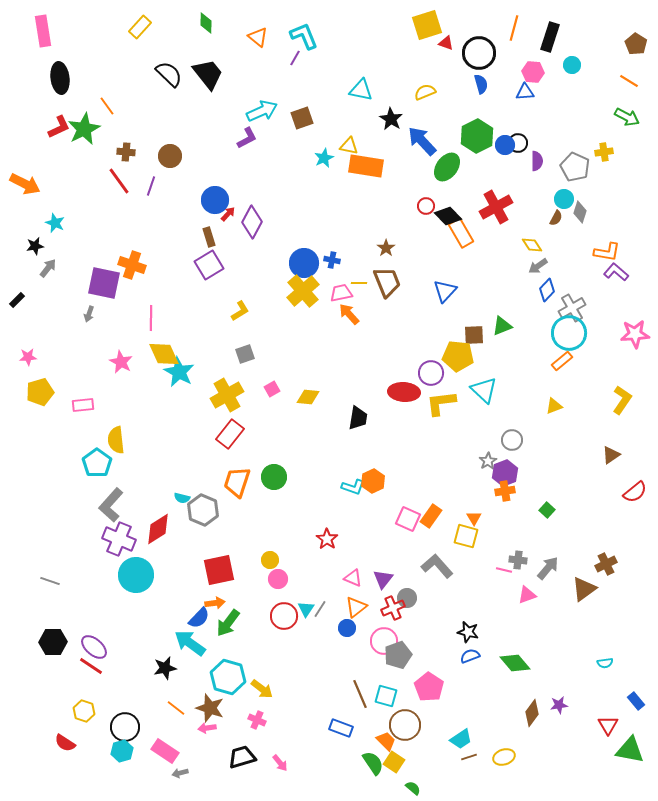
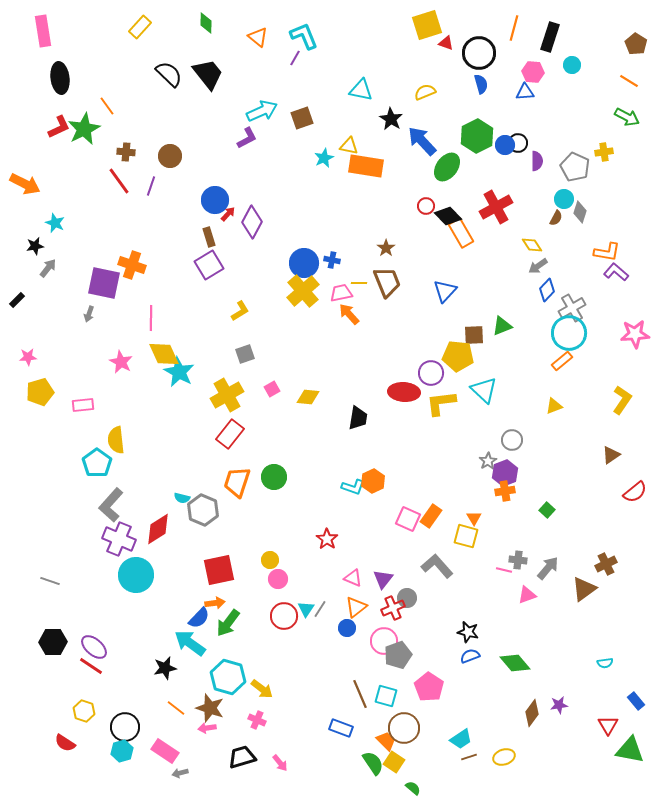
brown circle at (405, 725): moved 1 px left, 3 px down
